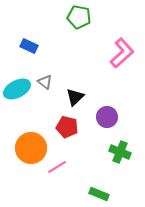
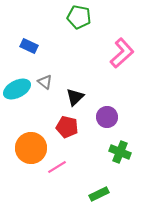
green rectangle: rotated 48 degrees counterclockwise
